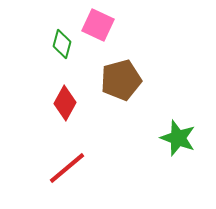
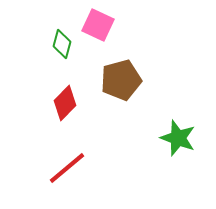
red diamond: rotated 16 degrees clockwise
